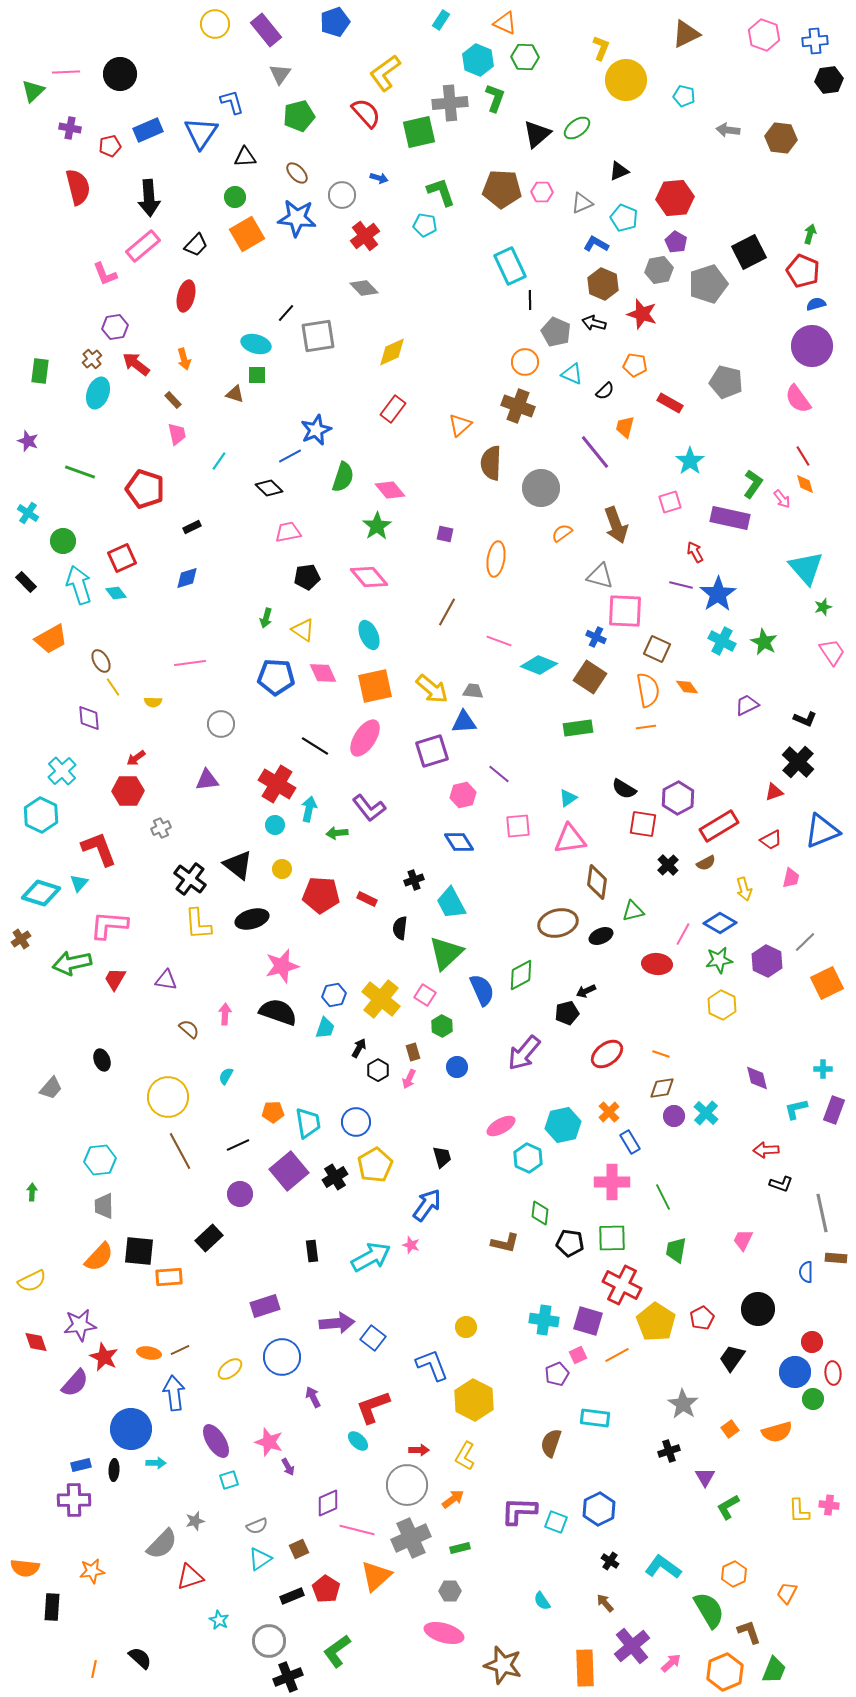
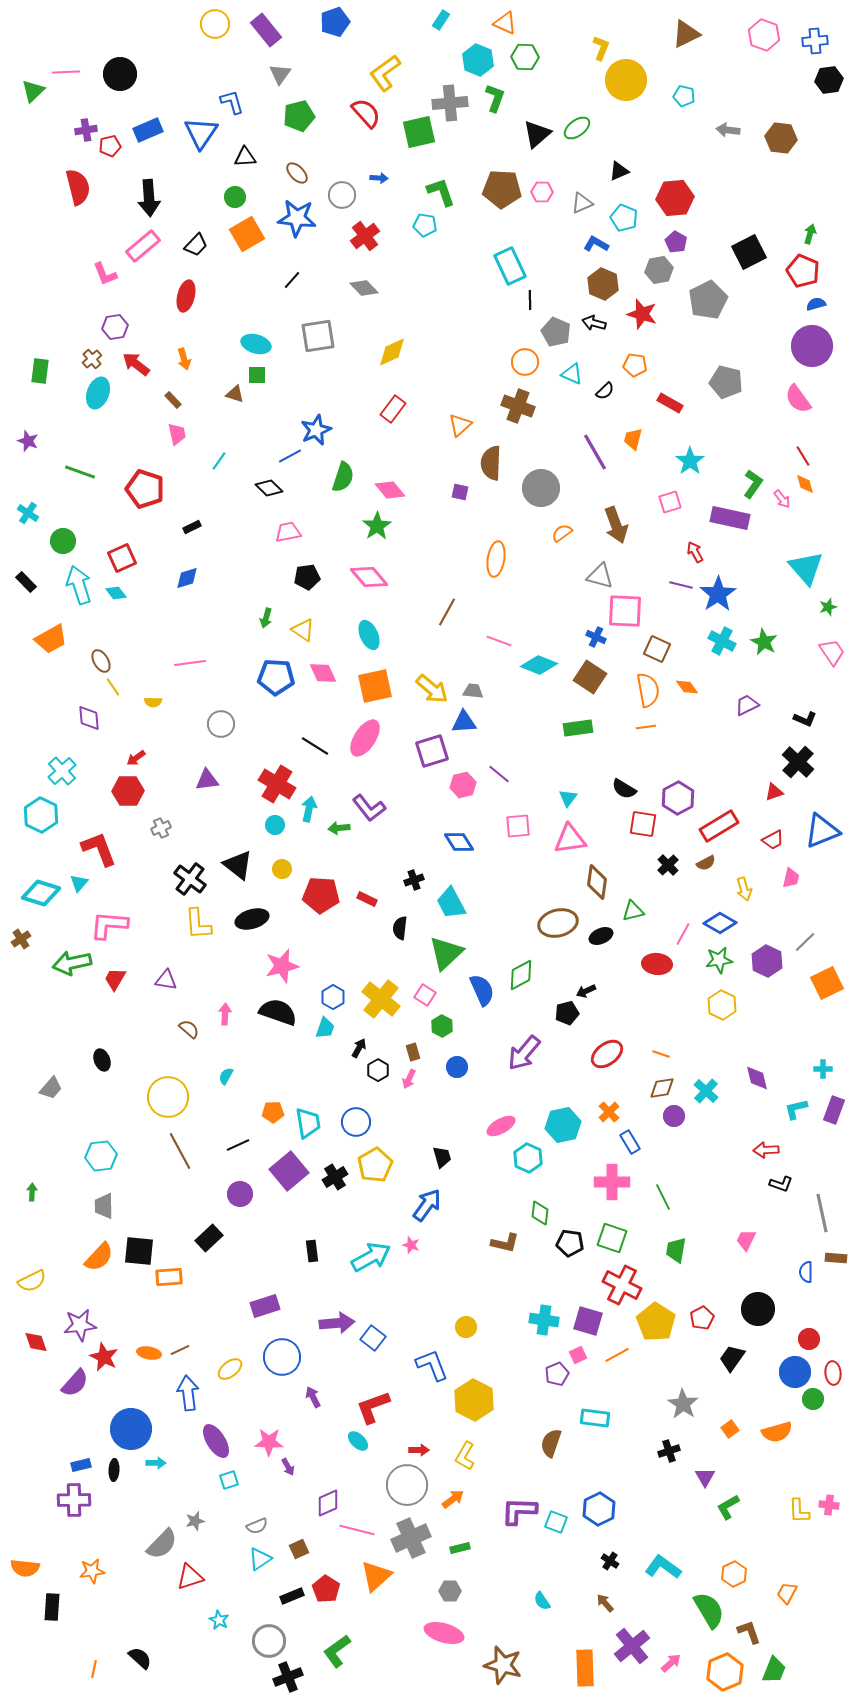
purple cross at (70, 128): moved 16 px right, 2 px down; rotated 20 degrees counterclockwise
blue arrow at (379, 178): rotated 12 degrees counterclockwise
gray pentagon at (708, 284): moved 16 px down; rotated 9 degrees counterclockwise
black line at (286, 313): moved 6 px right, 33 px up
orange trapezoid at (625, 427): moved 8 px right, 12 px down
purple line at (595, 452): rotated 9 degrees clockwise
purple square at (445, 534): moved 15 px right, 42 px up
green star at (823, 607): moved 5 px right
pink hexagon at (463, 795): moved 10 px up
cyan triangle at (568, 798): rotated 18 degrees counterclockwise
green arrow at (337, 833): moved 2 px right, 5 px up
red trapezoid at (771, 840): moved 2 px right
blue hexagon at (334, 995): moved 1 px left, 2 px down; rotated 20 degrees counterclockwise
cyan cross at (706, 1113): moved 22 px up
cyan hexagon at (100, 1160): moved 1 px right, 4 px up
green square at (612, 1238): rotated 20 degrees clockwise
pink trapezoid at (743, 1240): moved 3 px right
red circle at (812, 1342): moved 3 px left, 3 px up
blue arrow at (174, 1393): moved 14 px right
pink star at (269, 1442): rotated 16 degrees counterclockwise
